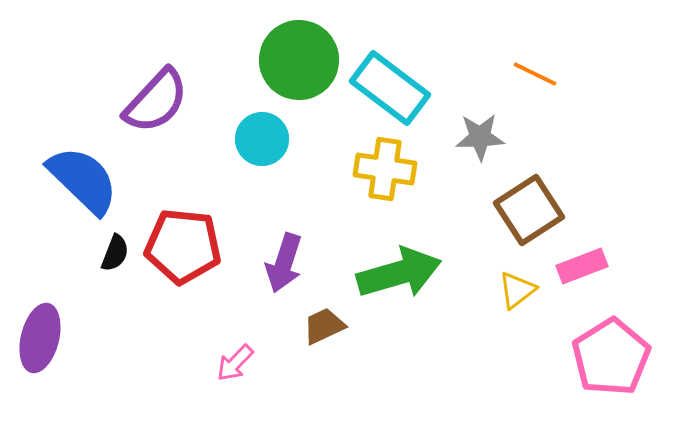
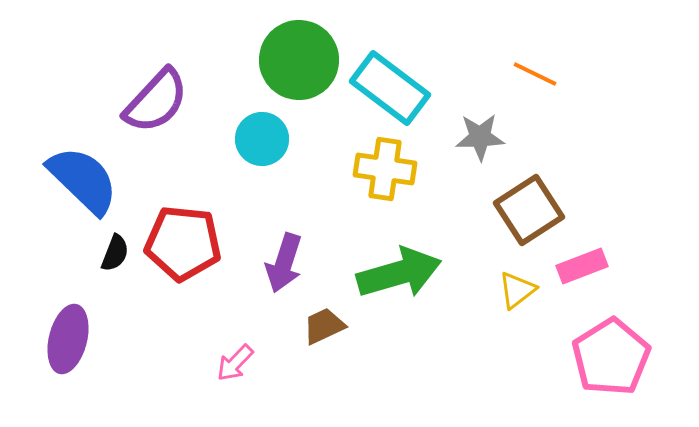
red pentagon: moved 3 px up
purple ellipse: moved 28 px right, 1 px down
